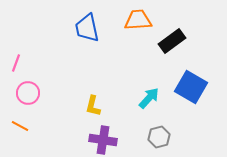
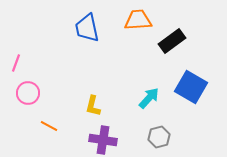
orange line: moved 29 px right
